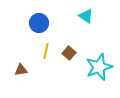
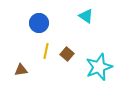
brown square: moved 2 px left, 1 px down
